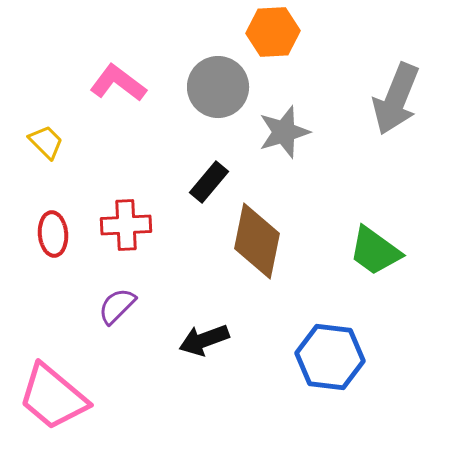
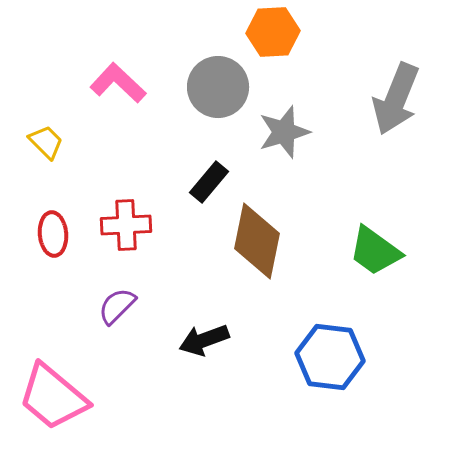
pink L-shape: rotated 6 degrees clockwise
